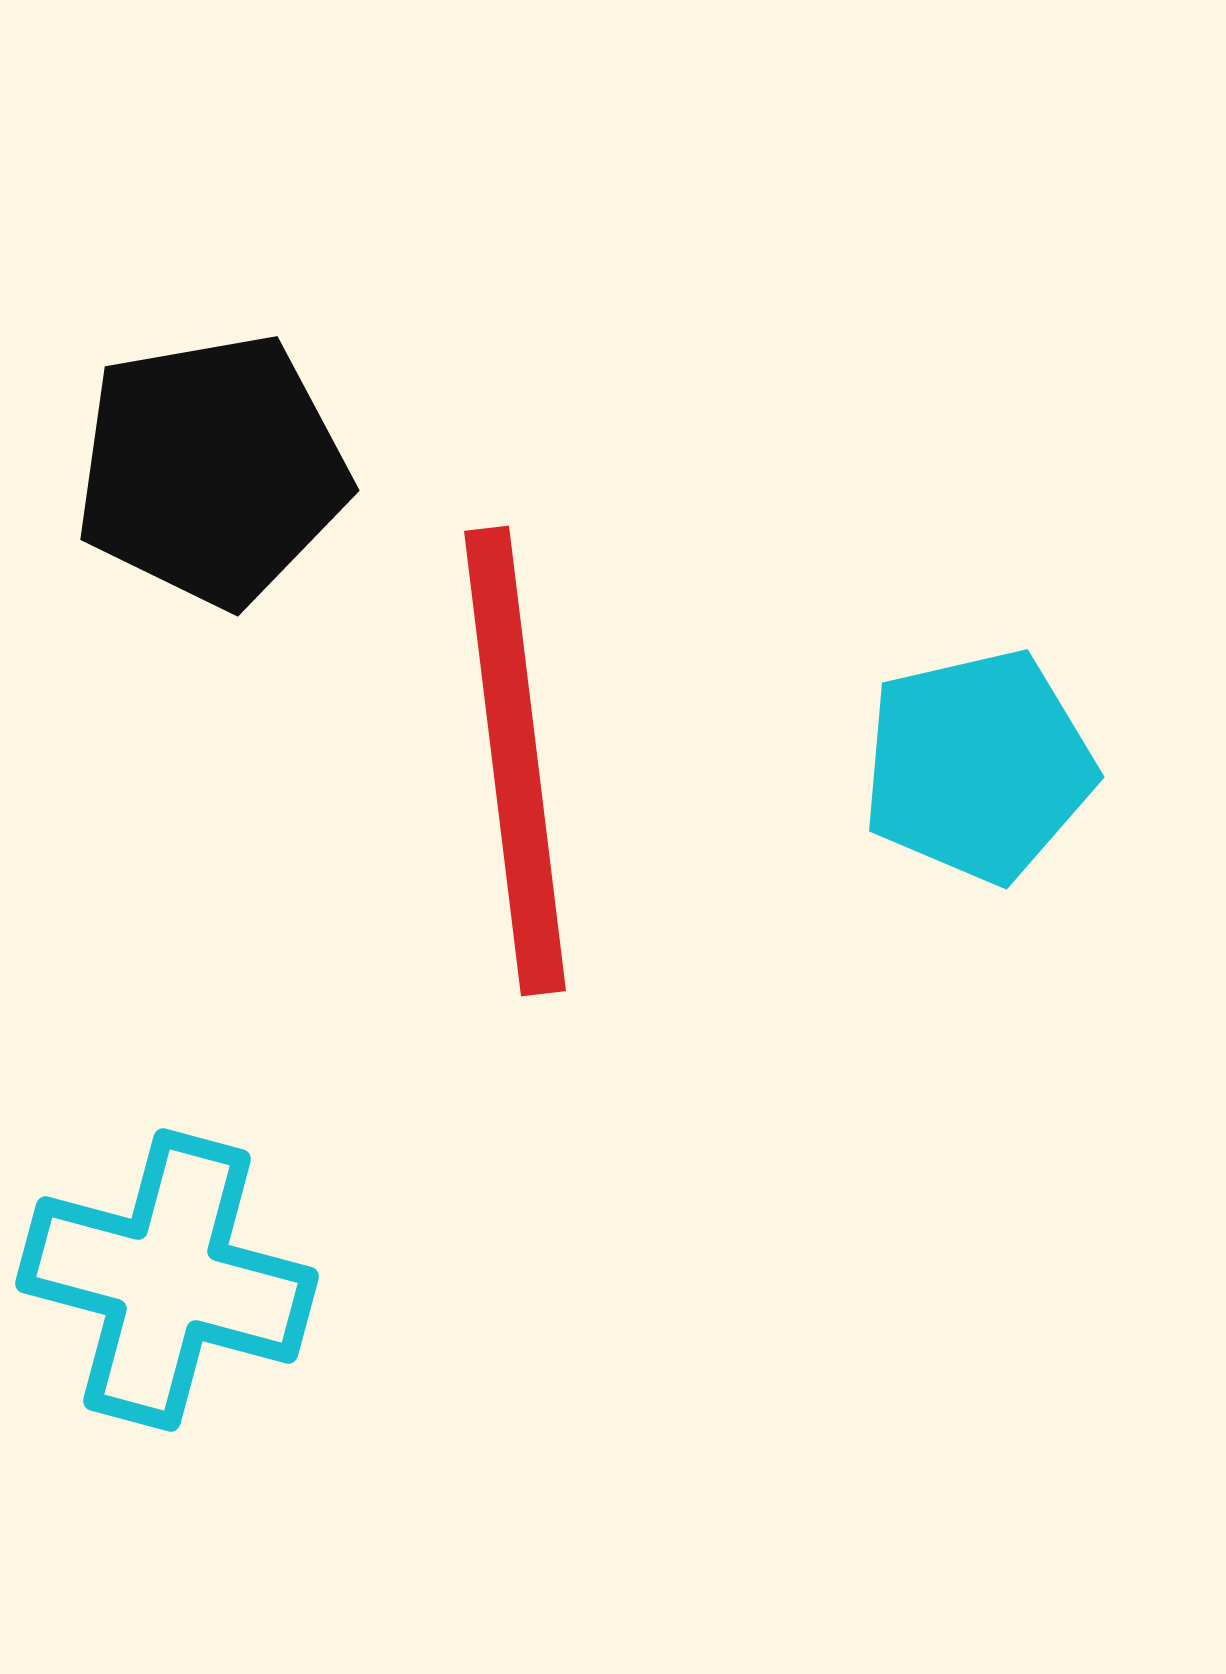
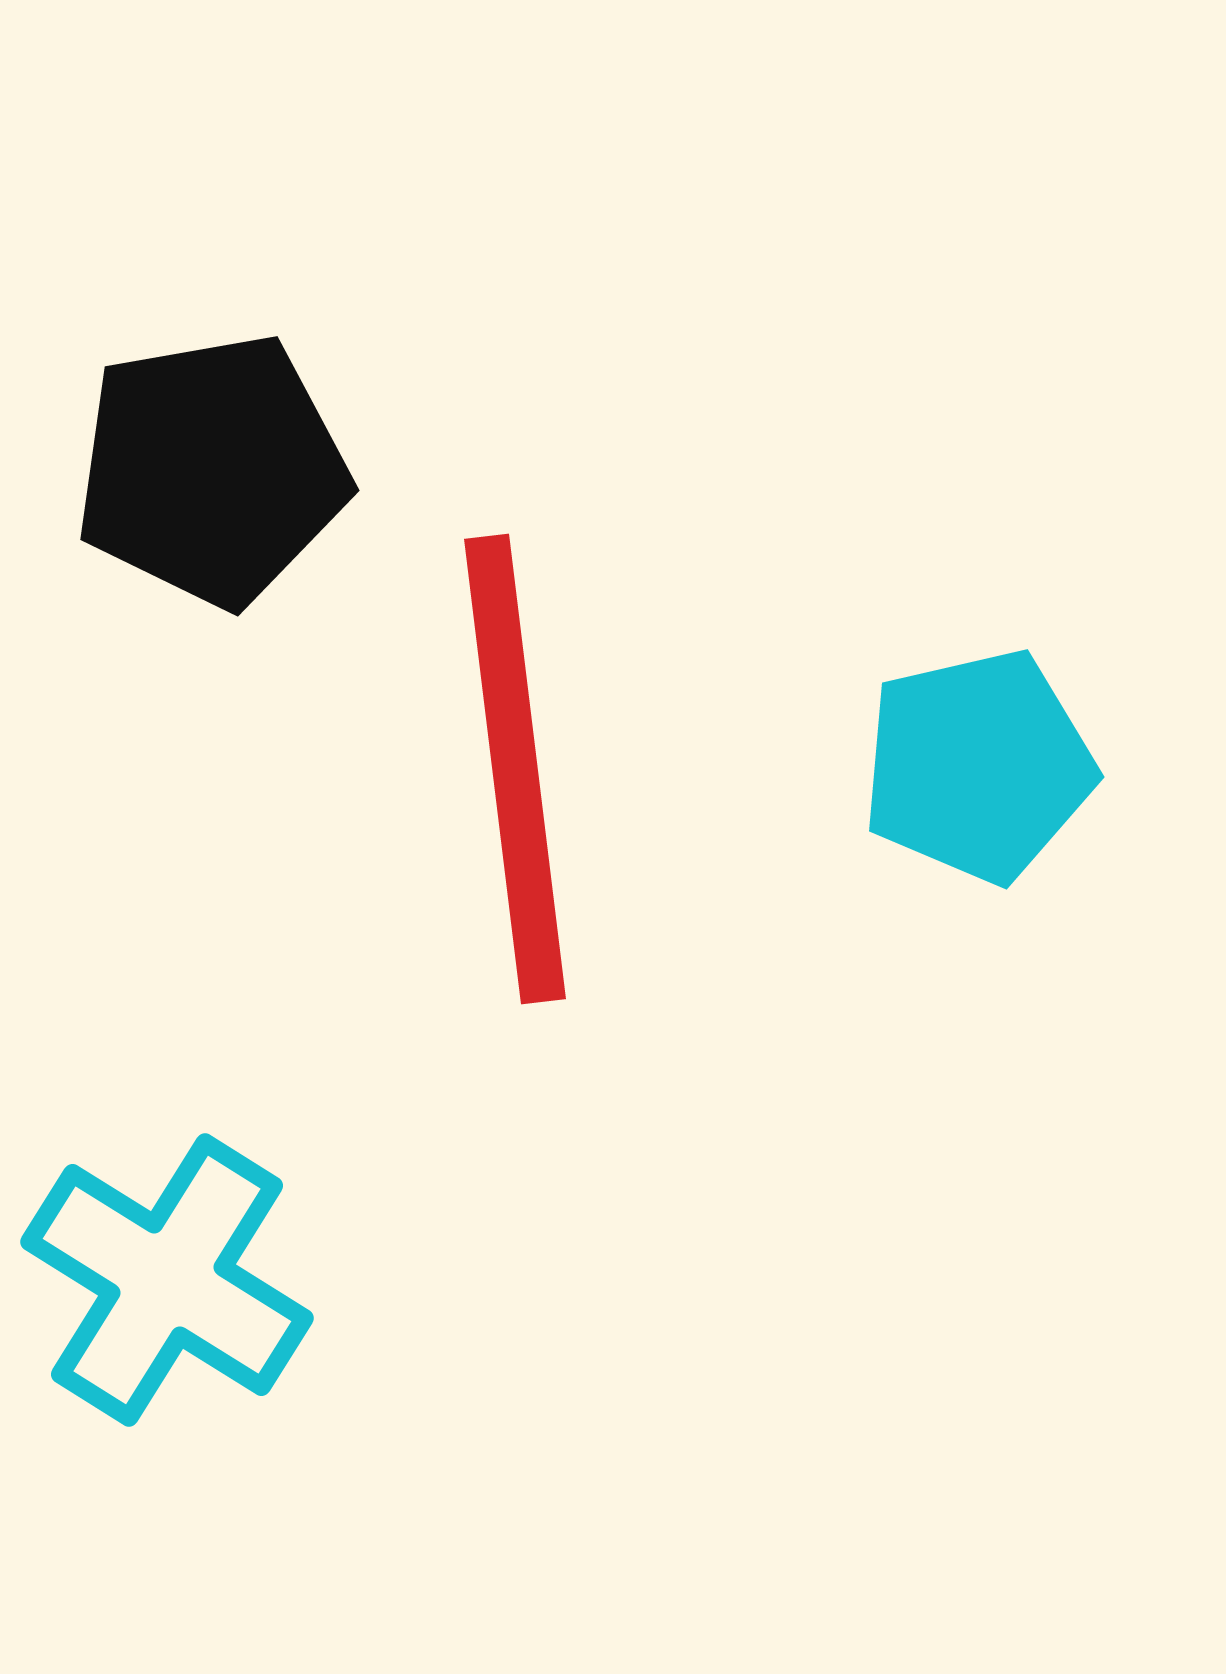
red line: moved 8 px down
cyan cross: rotated 17 degrees clockwise
